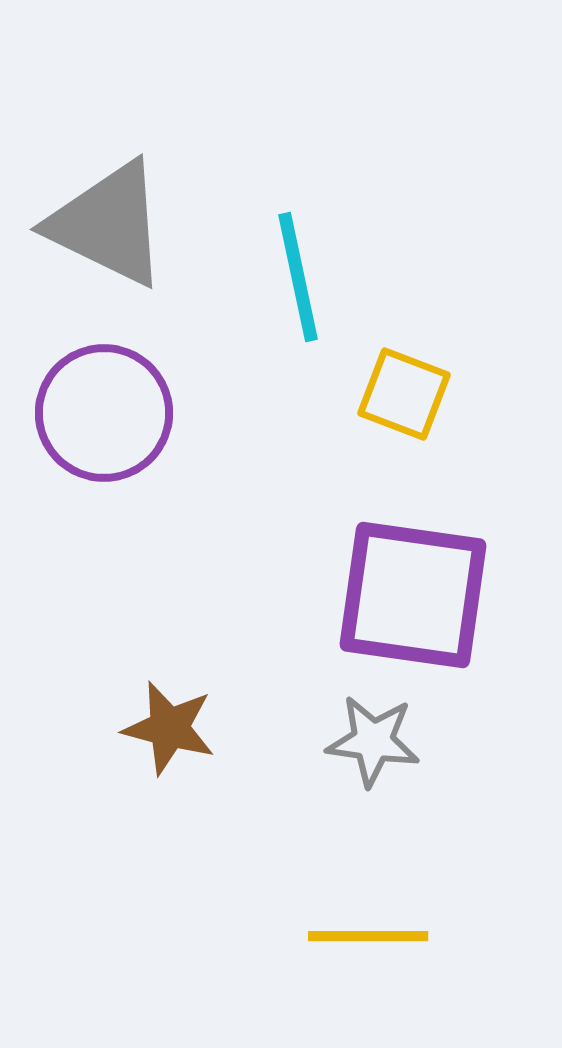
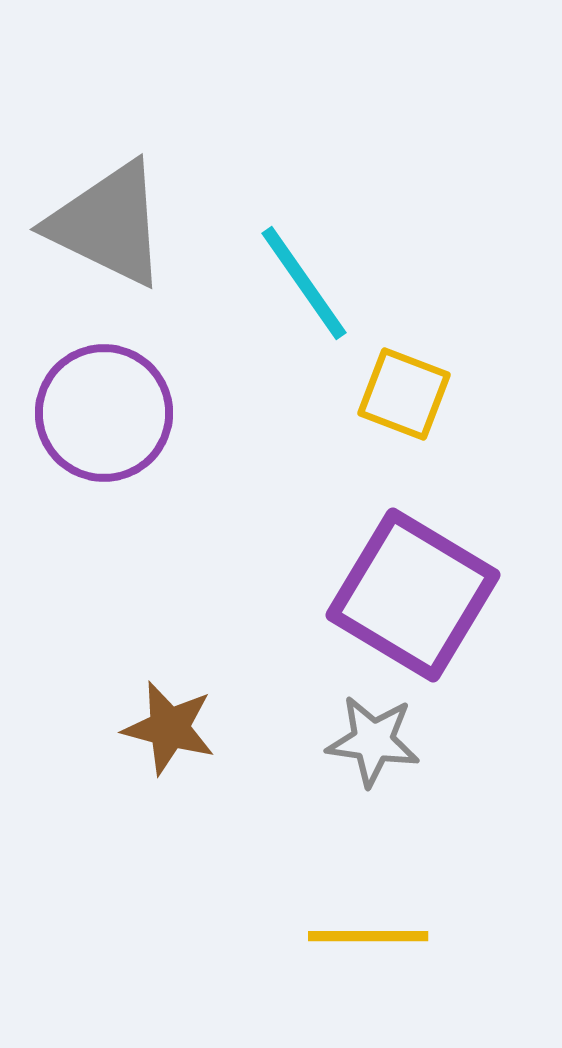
cyan line: moved 6 px right, 6 px down; rotated 23 degrees counterclockwise
purple square: rotated 23 degrees clockwise
